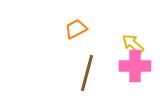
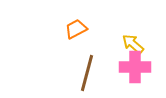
pink cross: moved 1 px down
